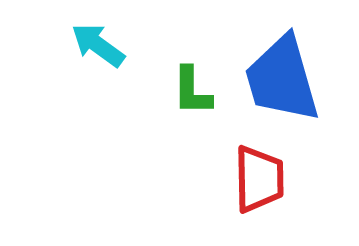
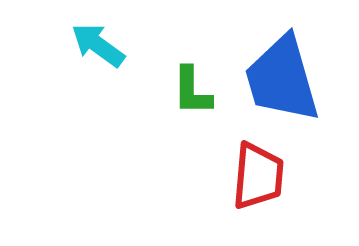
red trapezoid: moved 1 px left, 3 px up; rotated 6 degrees clockwise
